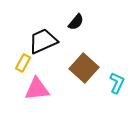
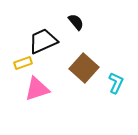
black semicircle: rotated 78 degrees counterclockwise
yellow rectangle: rotated 42 degrees clockwise
cyan L-shape: moved 1 px left
pink triangle: rotated 12 degrees counterclockwise
